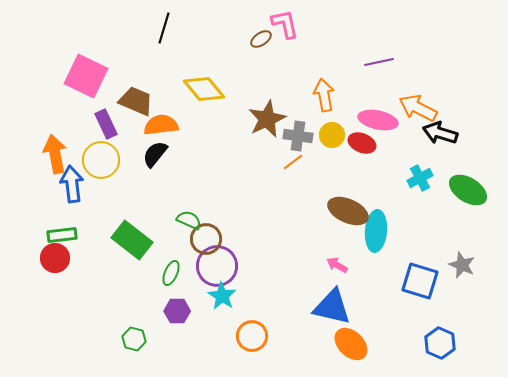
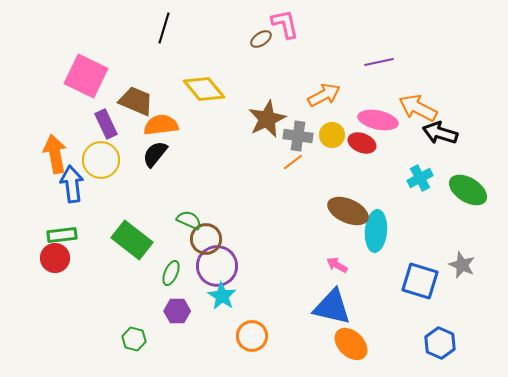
orange arrow at (324, 95): rotated 72 degrees clockwise
